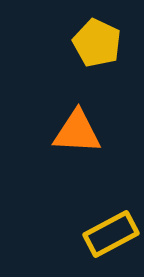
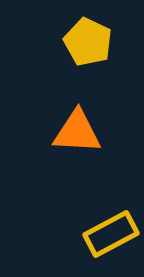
yellow pentagon: moved 9 px left, 1 px up
